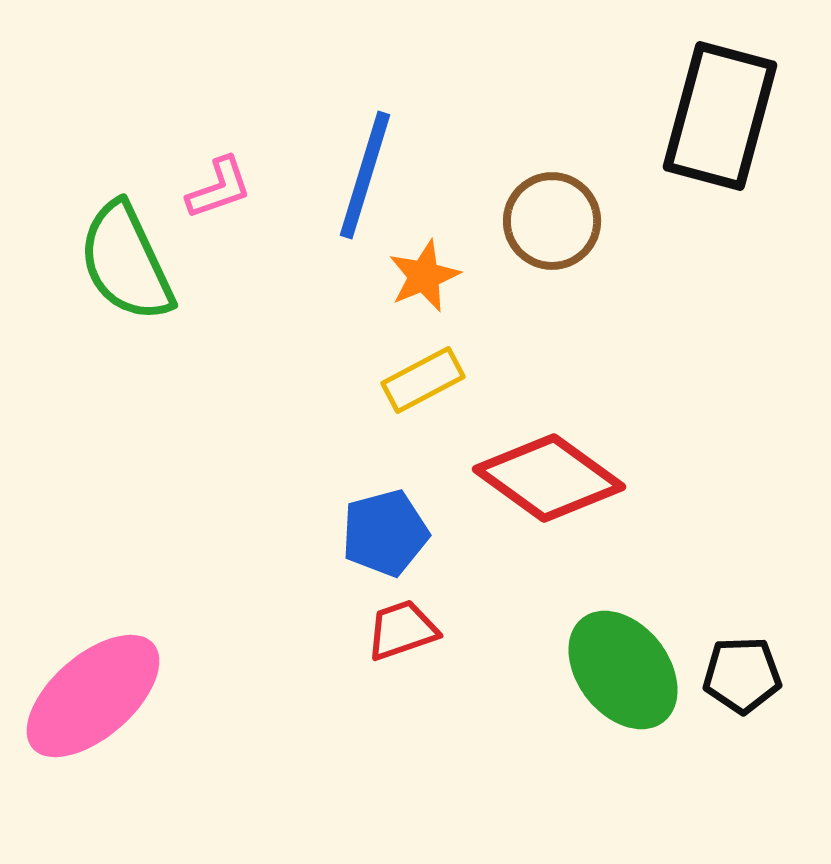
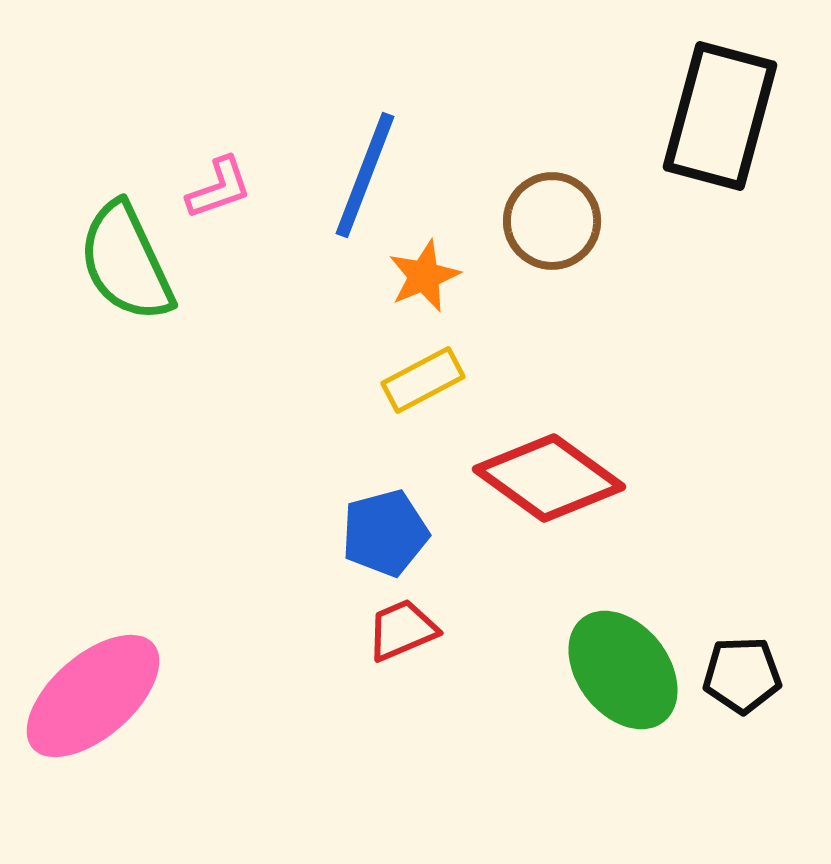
blue line: rotated 4 degrees clockwise
red trapezoid: rotated 4 degrees counterclockwise
